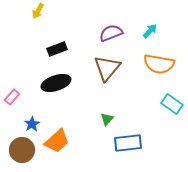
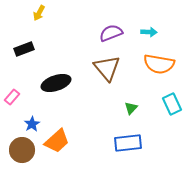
yellow arrow: moved 1 px right, 2 px down
cyan arrow: moved 1 px left, 1 px down; rotated 49 degrees clockwise
black rectangle: moved 33 px left
brown triangle: rotated 20 degrees counterclockwise
cyan rectangle: rotated 30 degrees clockwise
green triangle: moved 24 px right, 11 px up
